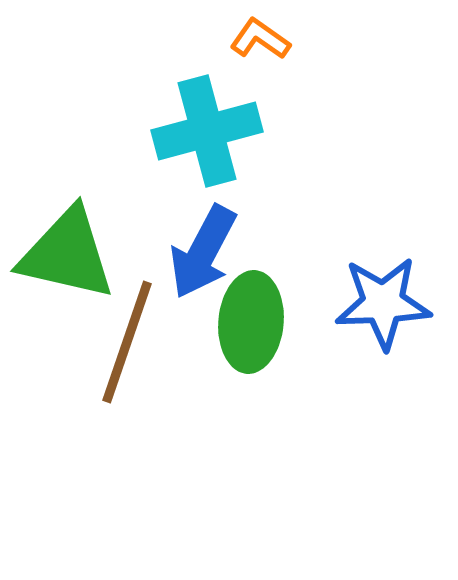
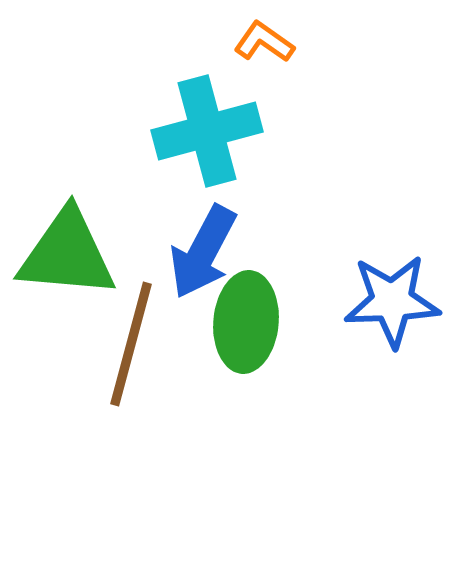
orange L-shape: moved 4 px right, 3 px down
green triangle: rotated 8 degrees counterclockwise
blue star: moved 9 px right, 2 px up
green ellipse: moved 5 px left
brown line: moved 4 px right, 2 px down; rotated 4 degrees counterclockwise
